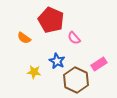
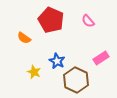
pink semicircle: moved 14 px right, 17 px up
pink rectangle: moved 2 px right, 6 px up
yellow star: rotated 16 degrees clockwise
